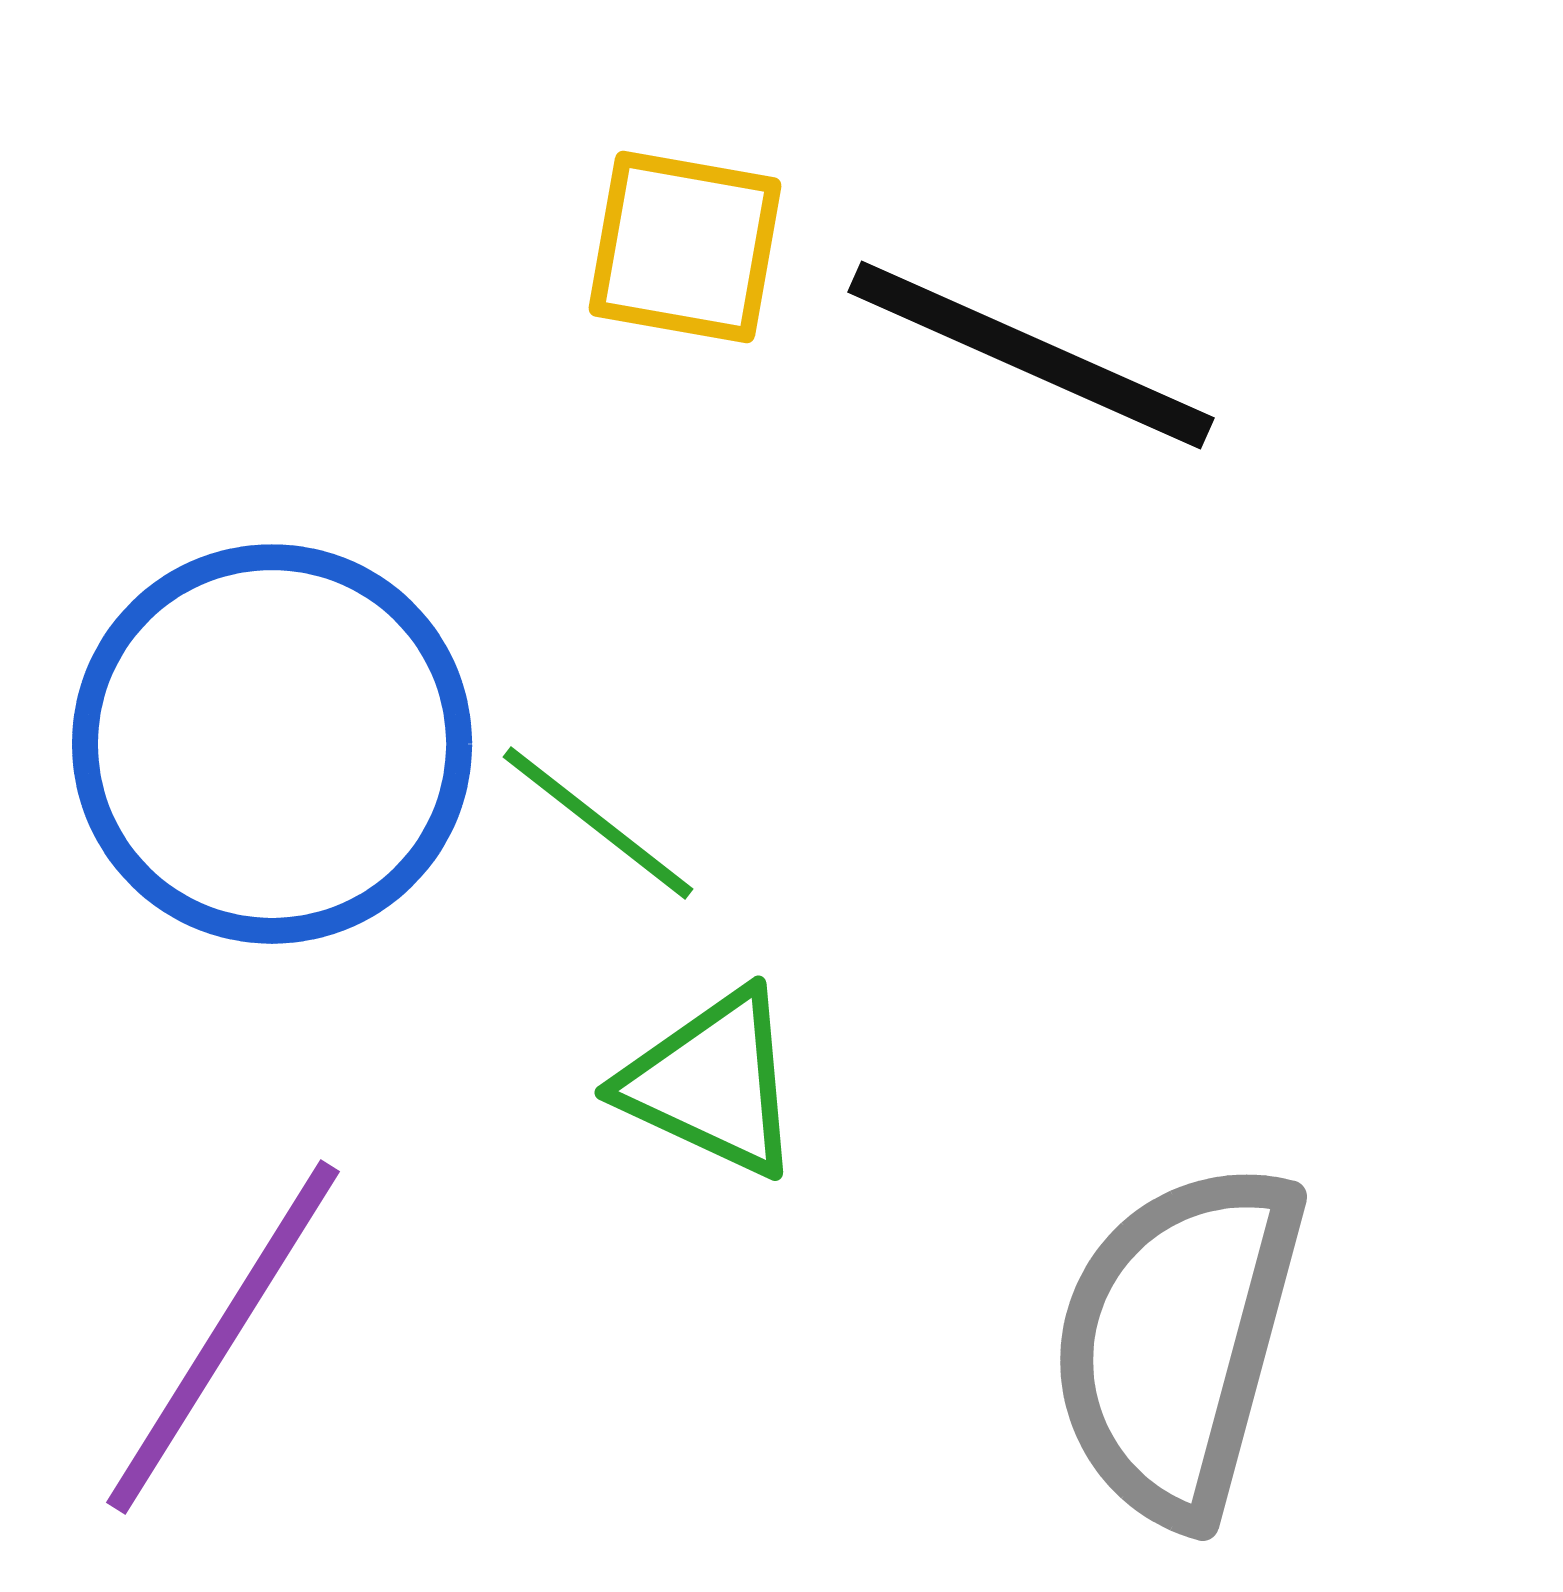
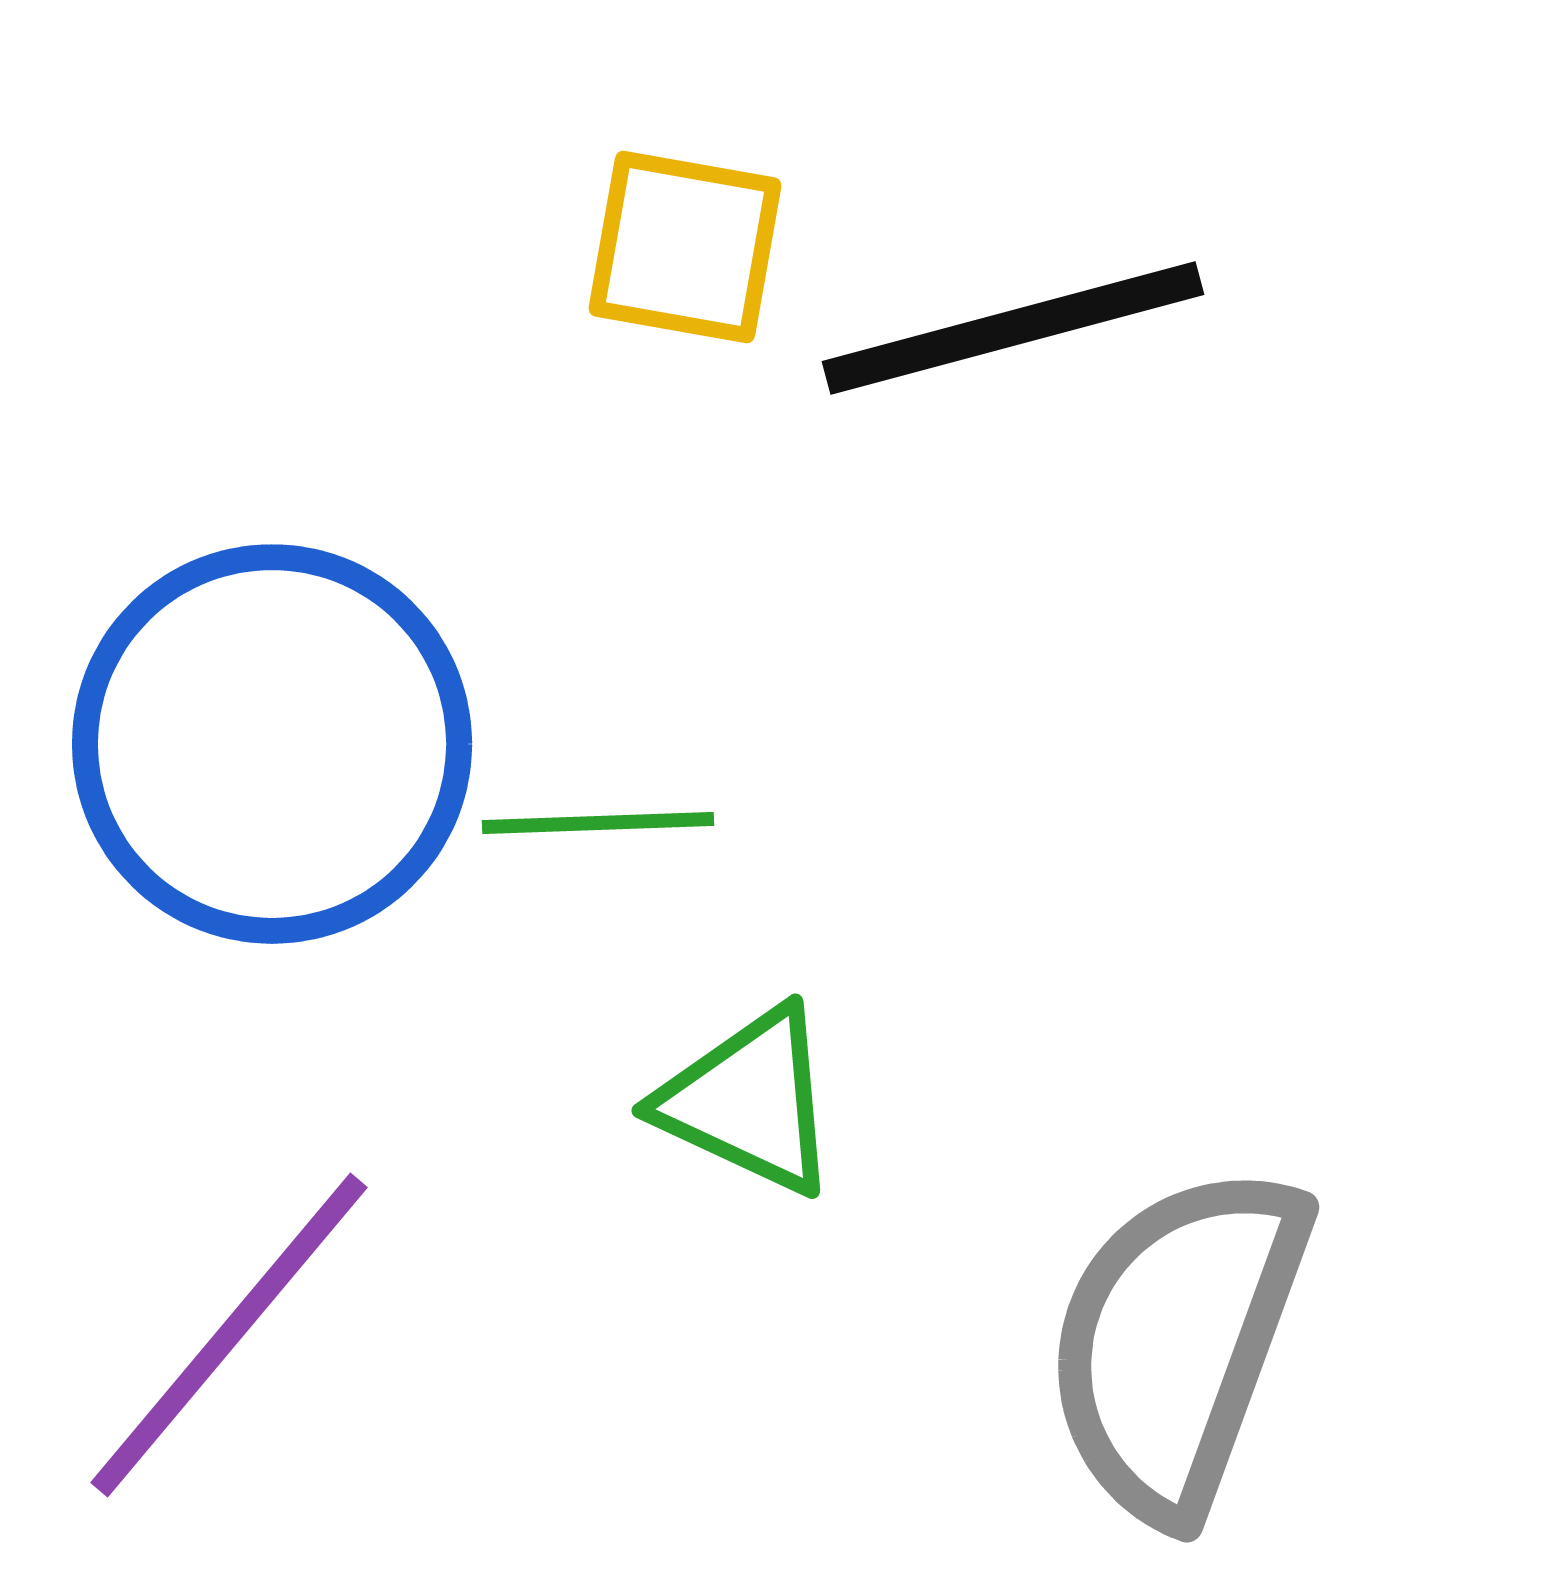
black line: moved 18 px left, 27 px up; rotated 39 degrees counterclockwise
green line: rotated 40 degrees counterclockwise
green triangle: moved 37 px right, 18 px down
purple line: moved 6 px right, 2 px up; rotated 8 degrees clockwise
gray semicircle: rotated 5 degrees clockwise
